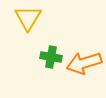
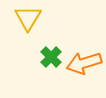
green cross: rotated 35 degrees clockwise
